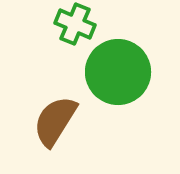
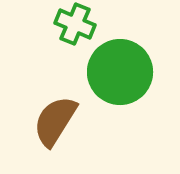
green circle: moved 2 px right
